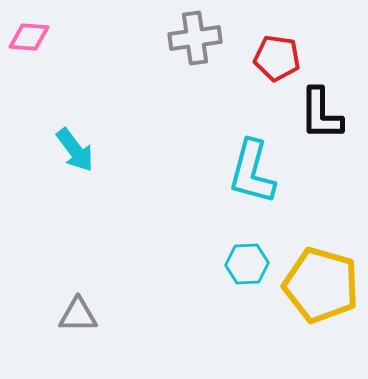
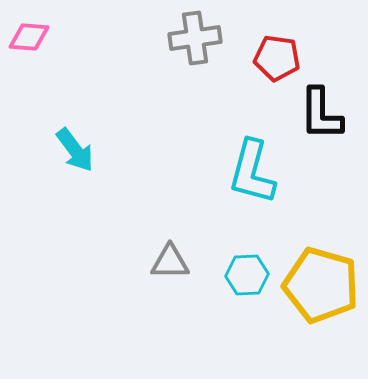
cyan hexagon: moved 11 px down
gray triangle: moved 92 px right, 53 px up
